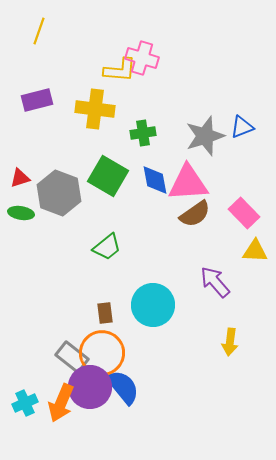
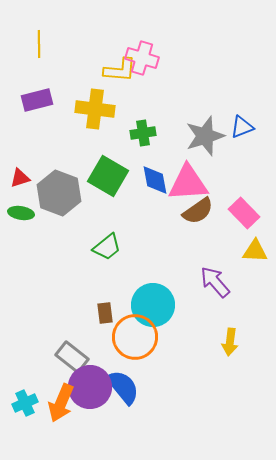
yellow line: moved 13 px down; rotated 20 degrees counterclockwise
brown semicircle: moved 3 px right, 3 px up
orange circle: moved 33 px right, 16 px up
